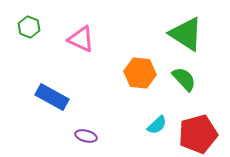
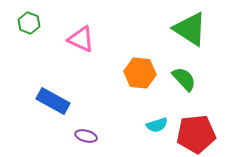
green hexagon: moved 4 px up
green triangle: moved 4 px right, 5 px up
blue rectangle: moved 1 px right, 4 px down
cyan semicircle: rotated 25 degrees clockwise
red pentagon: moved 2 px left; rotated 9 degrees clockwise
